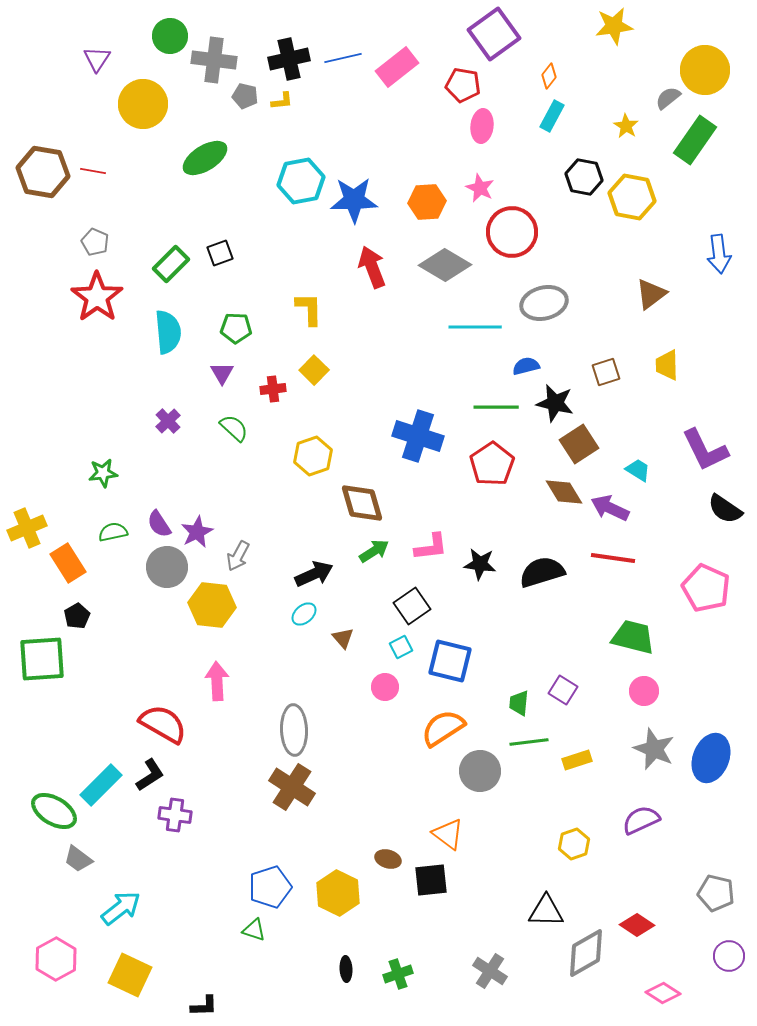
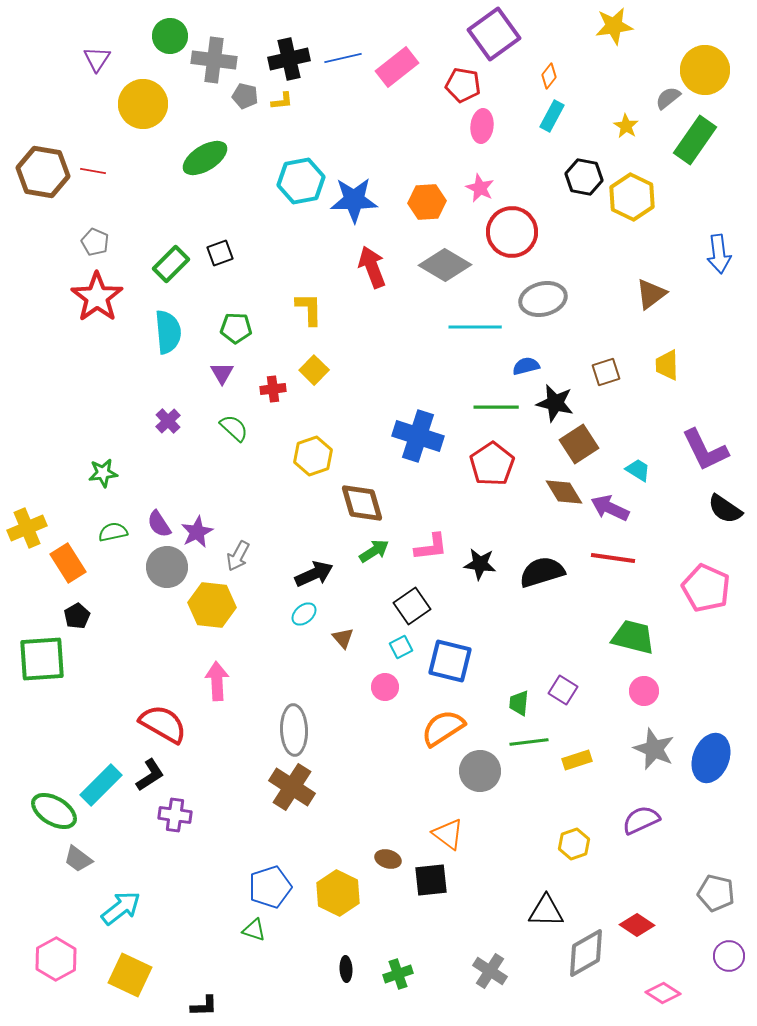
yellow hexagon at (632, 197): rotated 15 degrees clockwise
gray ellipse at (544, 303): moved 1 px left, 4 px up
